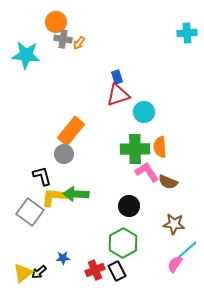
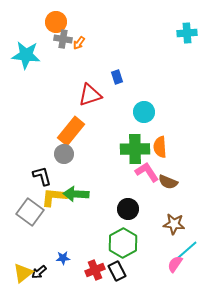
red triangle: moved 28 px left
black circle: moved 1 px left, 3 px down
